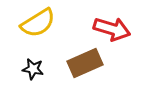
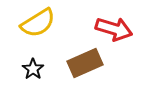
red arrow: moved 2 px right
black star: rotated 25 degrees clockwise
